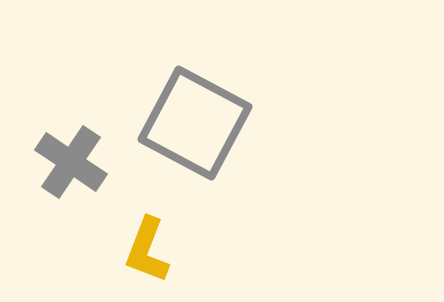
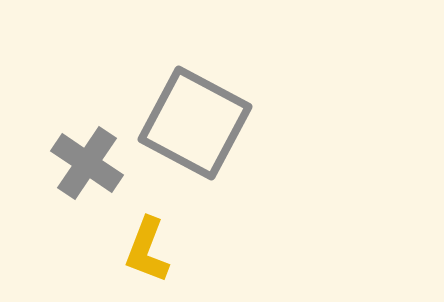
gray cross: moved 16 px right, 1 px down
